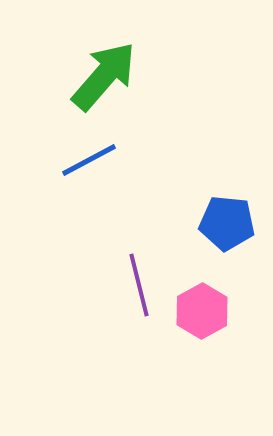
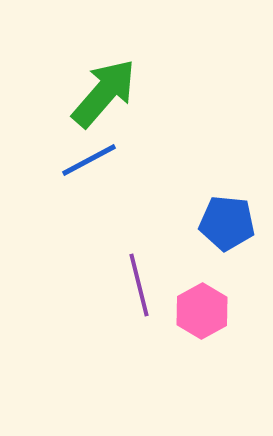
green arrow: moved 17 px down
